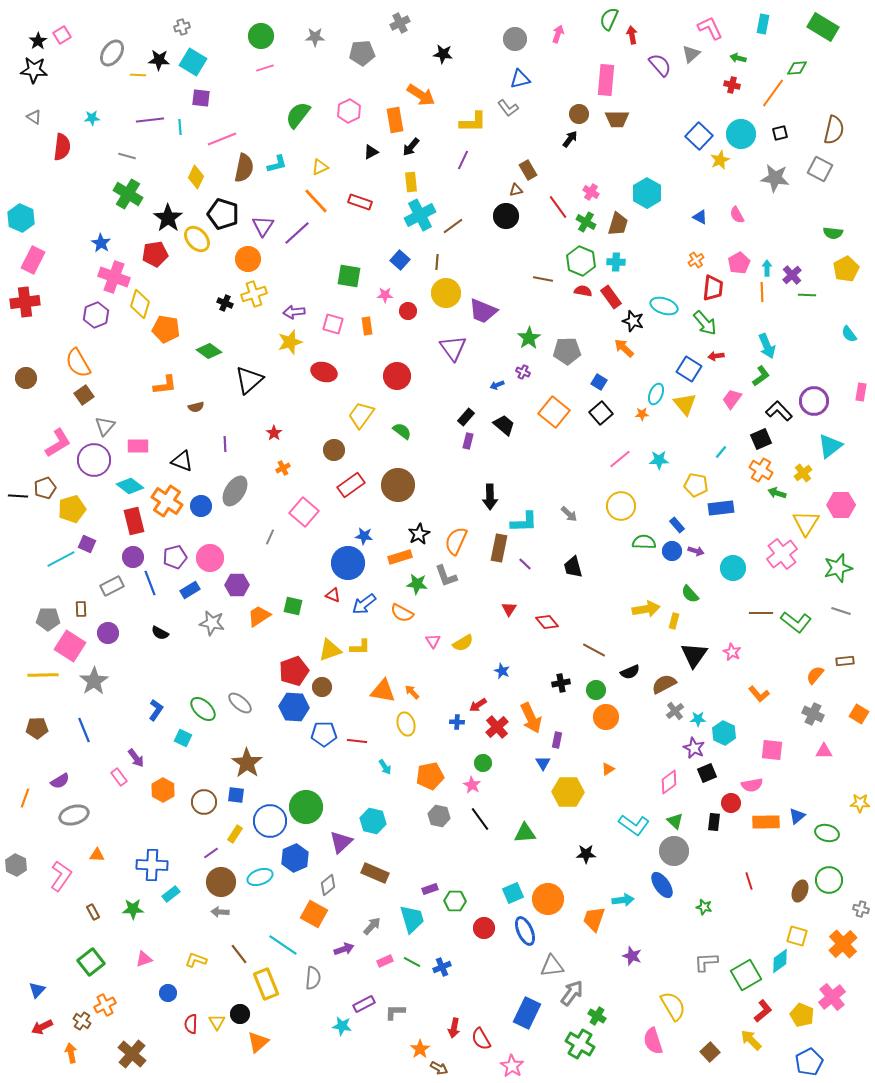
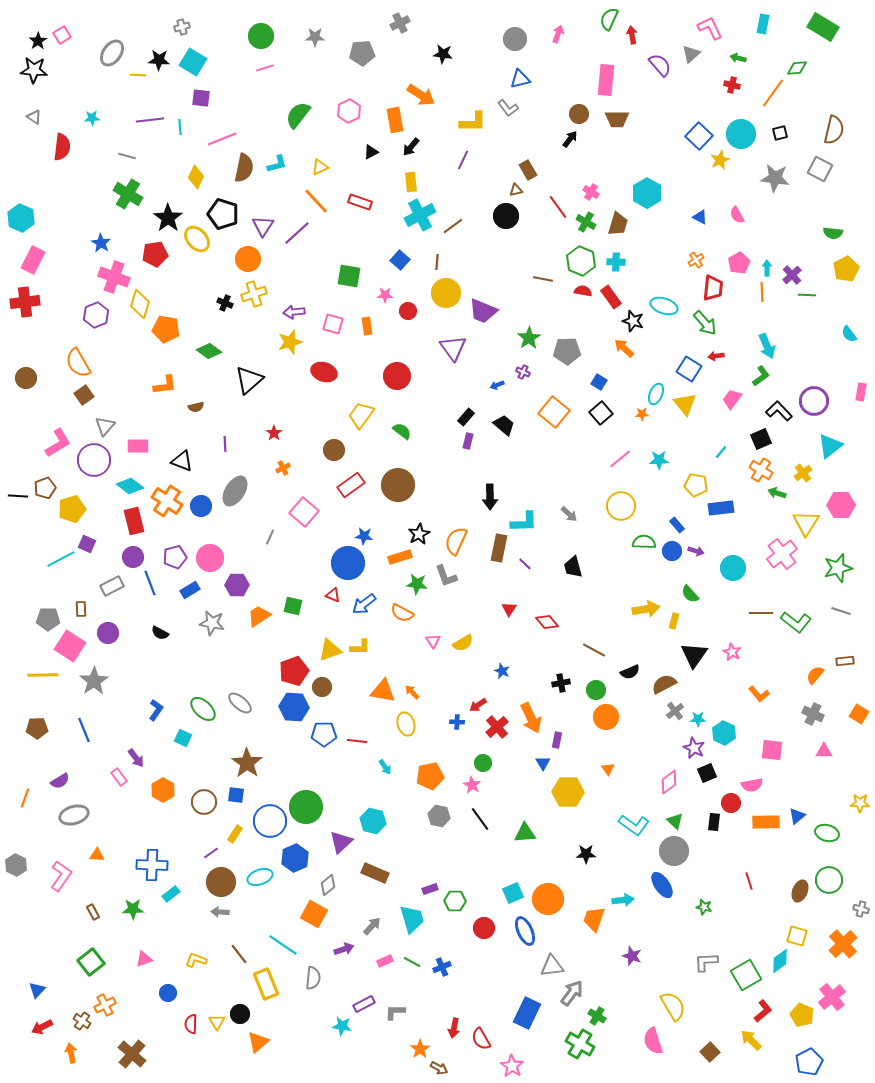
orange triangle at (608, 769): rotated 32 degrees counterclockwise
